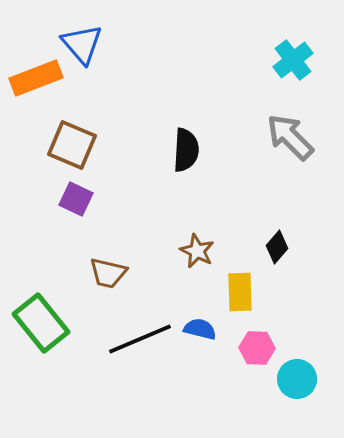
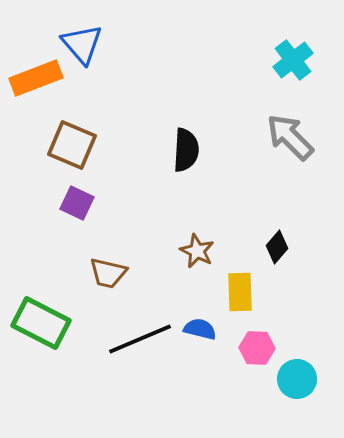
purple square: moved 1 px right, 4 px down
green rectangle: rotated 24 degrees counterclockwise
